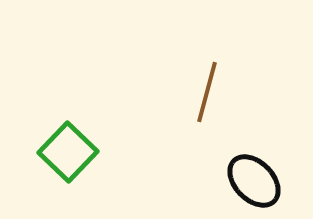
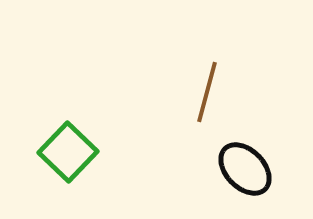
black ellipse: moved 9 px left, 12 px up
